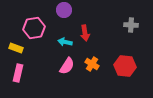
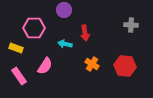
pink hexagon: rotated 10 degrees clockwise
cyan arrow: moved 2 px down
pink semicircle: moved 22 px left
pink rectangle: moved 1 px right, 3 px down; rotated 48 degrees counterclockwise
